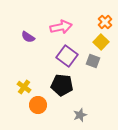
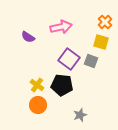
yellow square: rotated 28 degrees counterclockwise
purple square: moved 2 px right, 3 px down
gray square: moved 2 px left
yellow cross: moved 13 px right, 2 px up
